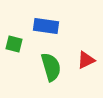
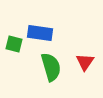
blue rectangle: moved 6 px left, 7 px down
red triangle: moved 1 px left, 2 px down; rotated 30 degrees counterclockwise
